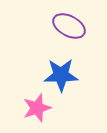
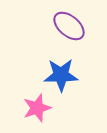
purple ellipse: rotated 12 degrees clockwise
